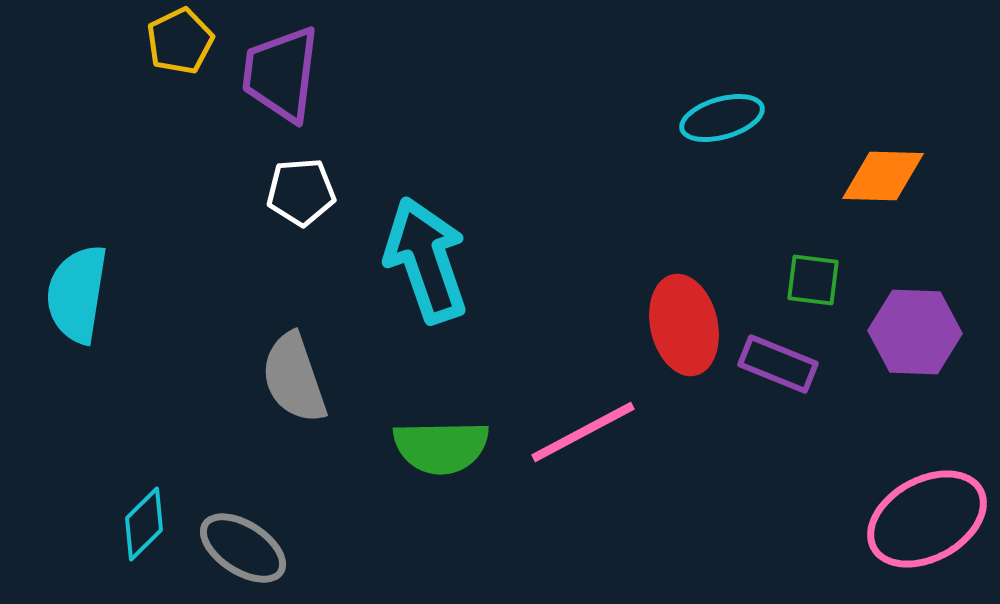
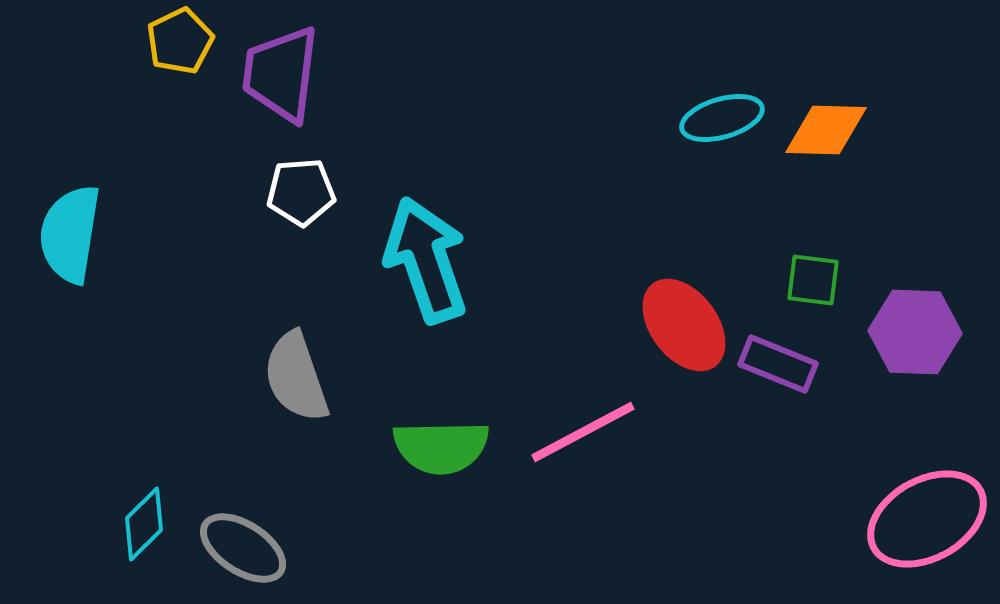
orange diamond: moved 57 px left, 46 px up
cyan semicircle: moved 7 px left, 60 px up
red ellipse: rotated 24 degrees counterclockwise
gray semicircle: moved 2 px right, 1 px up
